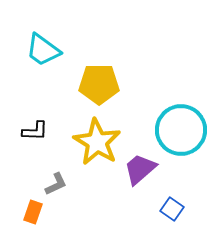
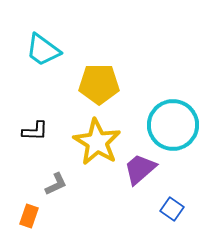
cyan circle: moved 8 px left, 5 px up
orange rectangle: moved 4 px left, 4 px down
